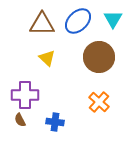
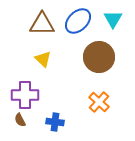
yellow triangle: moved 4 px left, 1 px down
